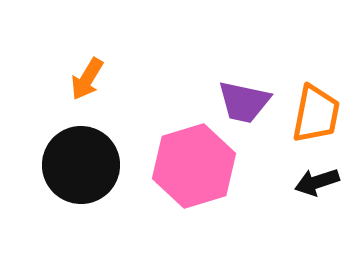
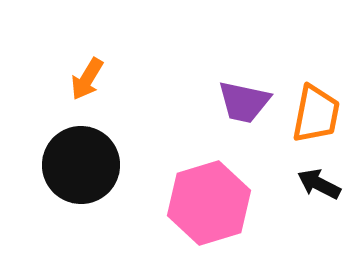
pink hexagon: moved 15 px right, 37 px down
black arrow: moved 2 px right, 2 px down; rotated 45 degrees clockwise
